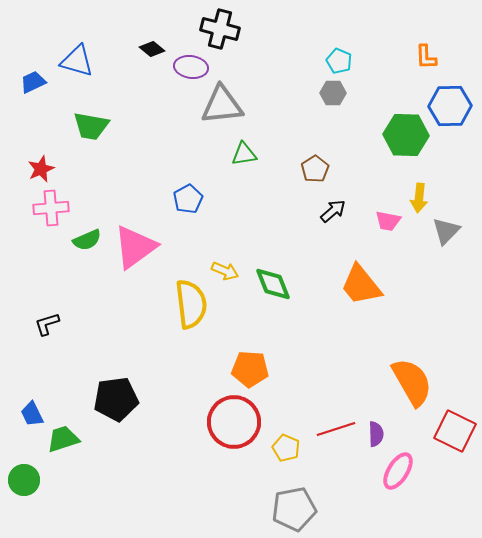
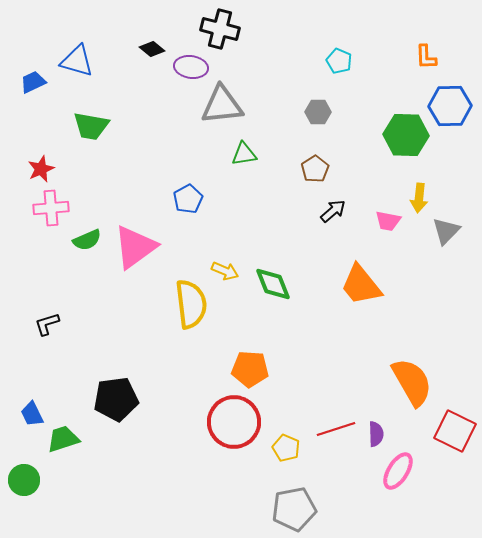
gray hexagon at (333, 93): moved 15 px left, 19 px down
